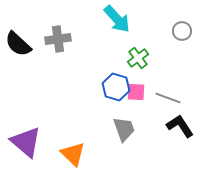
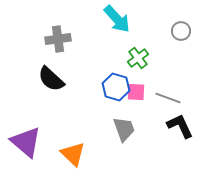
gray circle: moved 1 px left
black semicircle: moved 33 px right, 35 px down
black L-shape: rotated 8 degrees clockwise
